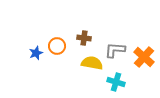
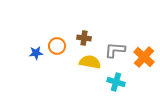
blue star: rotated 16 degrees clockwise
yellow semicircle: moved 2 px left, 1 px up
